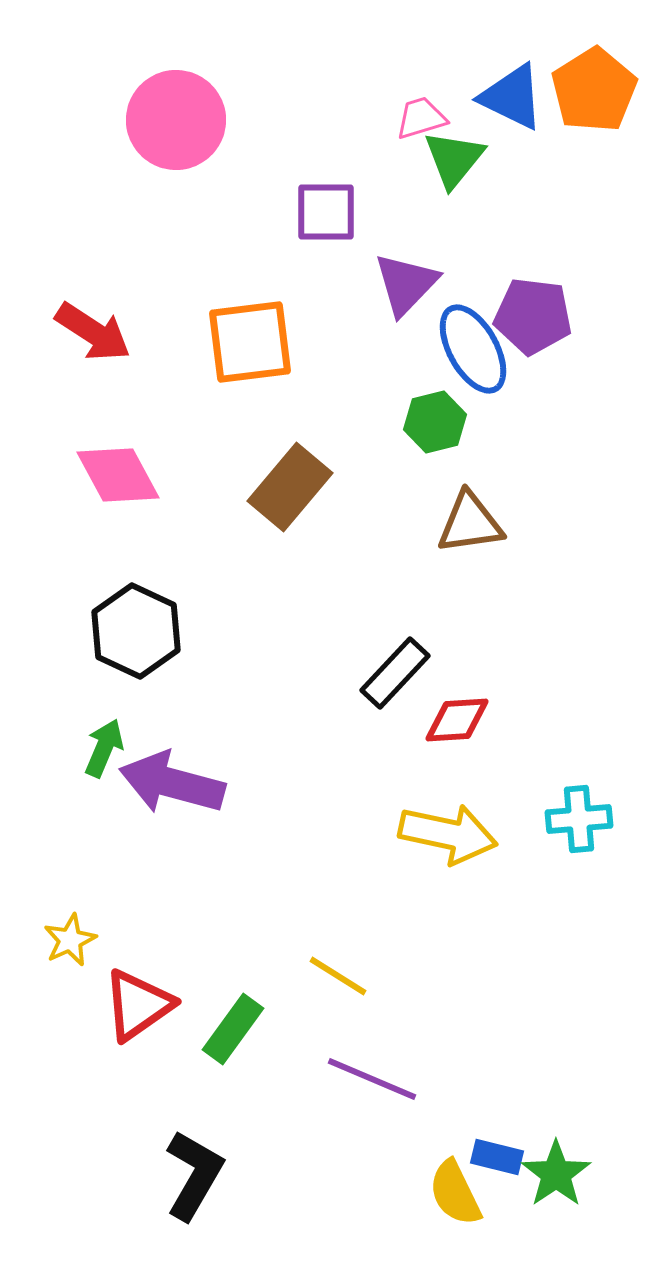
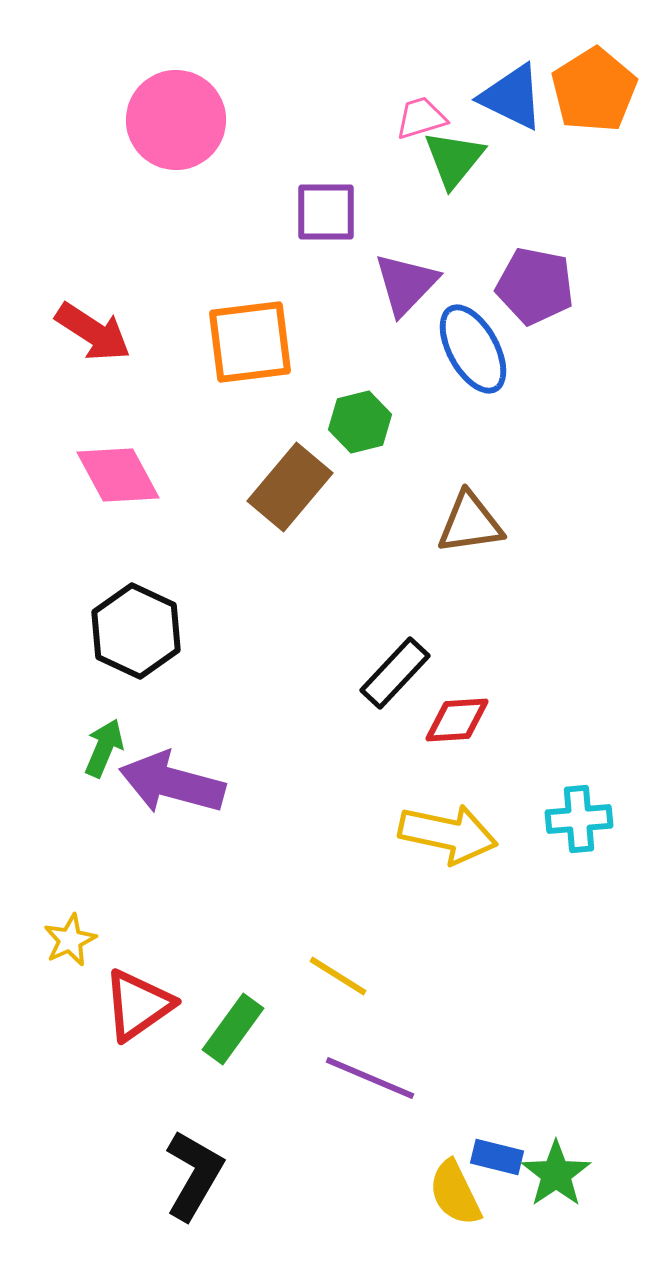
purple pentagon: moved 2 px right, 30 px up; rotated 4 degrees clockwise
green hexagon: moved 75 px left
purple line: moved 2 px left, 1 px up
